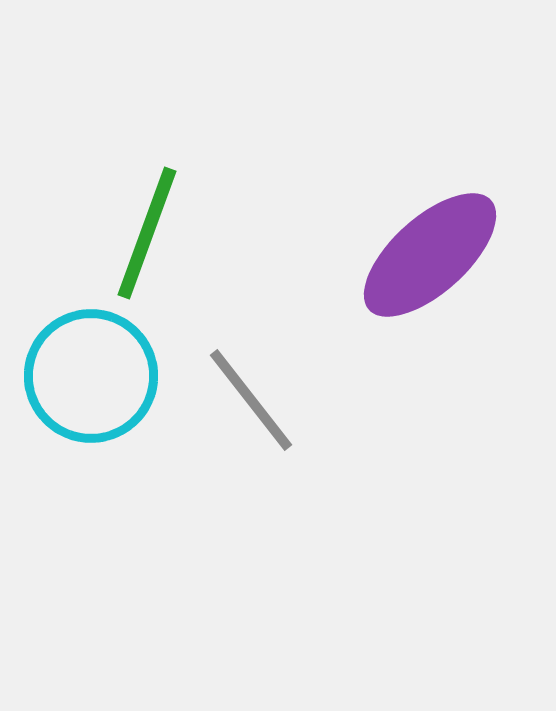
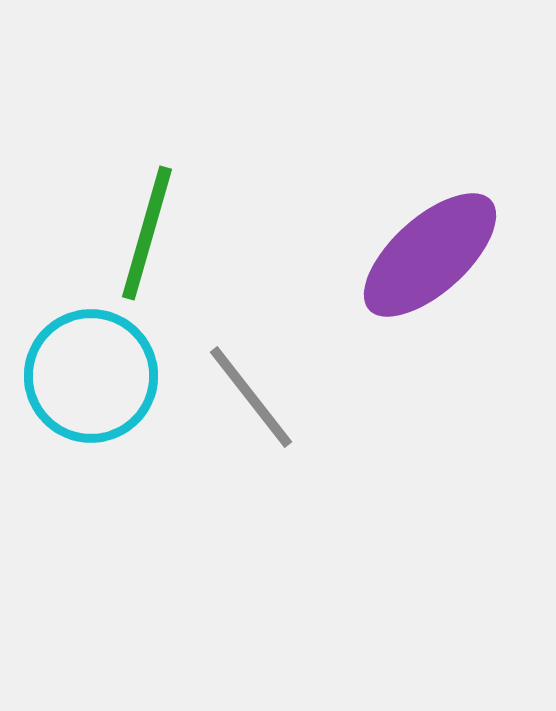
green line: rotated 4 degrees counterclockwise
gray line: moved 3 px up
